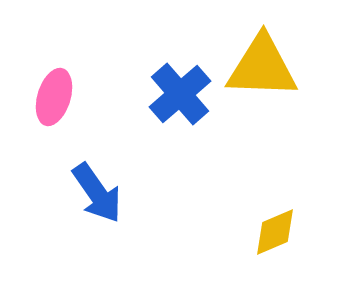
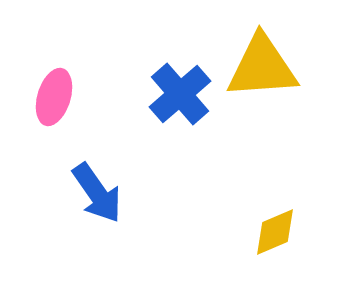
yellow triangle: rotated 6 degrees counterclockwise
